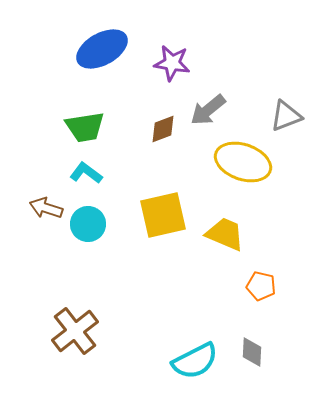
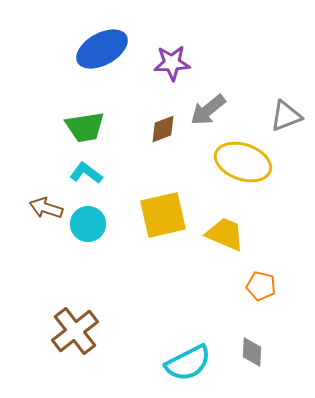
purple star: rotated 12 degrees counterclockwise
cyan semicircle: moved 7 px left, 2 px down
